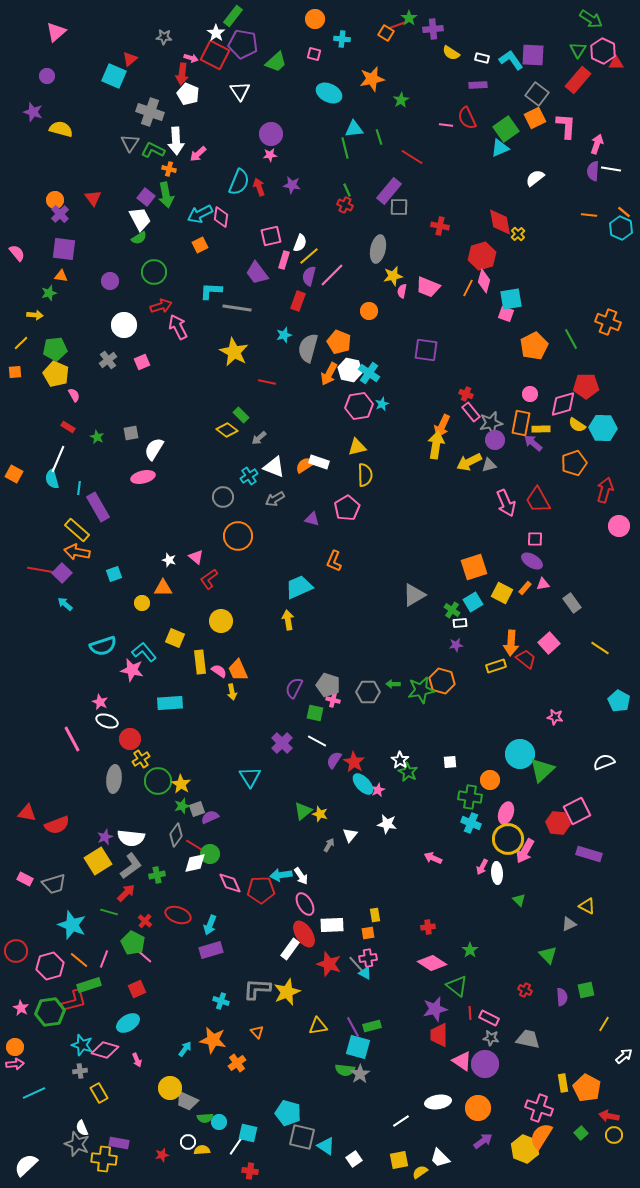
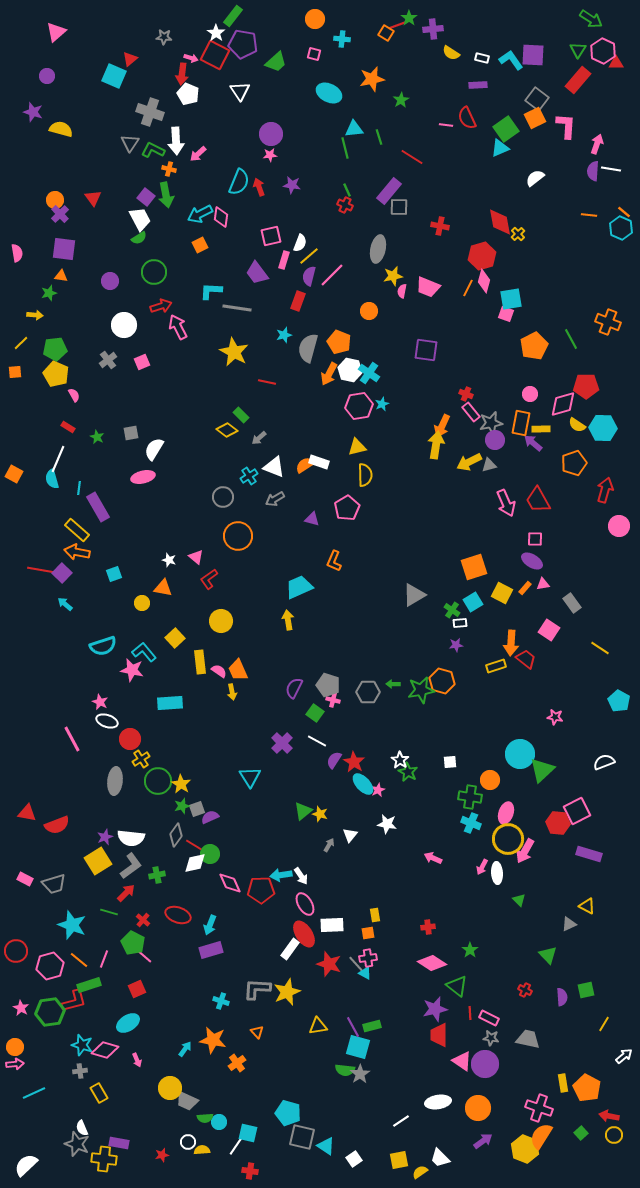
gray square at (537, 94): moved 5 px down
pink semicircle at (17, 253): rotated 30 degrees clockwise
orange triangle at (163, 588): rotated 12 degrees clockwise
yellow square at (175, 638): rotated 24 degrees clockwise
pink square at (549, 643): moved 13 px up; rotated 15 degrees counterclockwise
green square at (315, 713): rotated 24 degrees clockwise
gray ellipse at (114, 779): moved 1 px right, 2 px down
red cross at (145, 921): moved 2 px left, 1 px up
